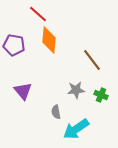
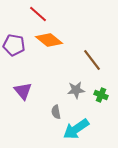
orange diamond: rotated 56 degrees counterclockwise
